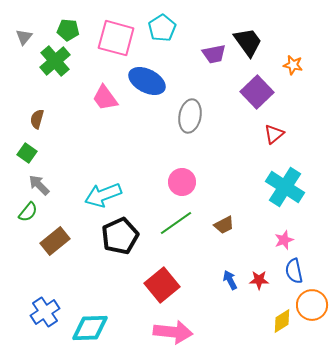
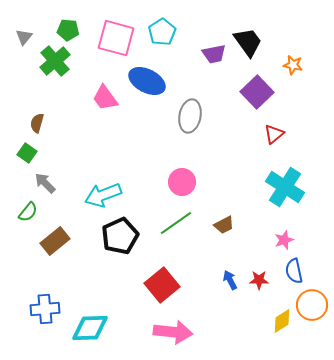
cyan pentagon: moved 4 px down
brown semicircle: moved 4 px down
gray arrow: moved 6 px right, 2 px up
blue cross: moved 3 px up; rotated 28 degrees clockwise
